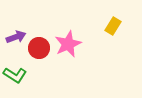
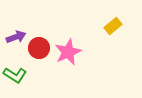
yellow rectangle: rotated 18 degrees clockwise
pink star: moved 8 px down
